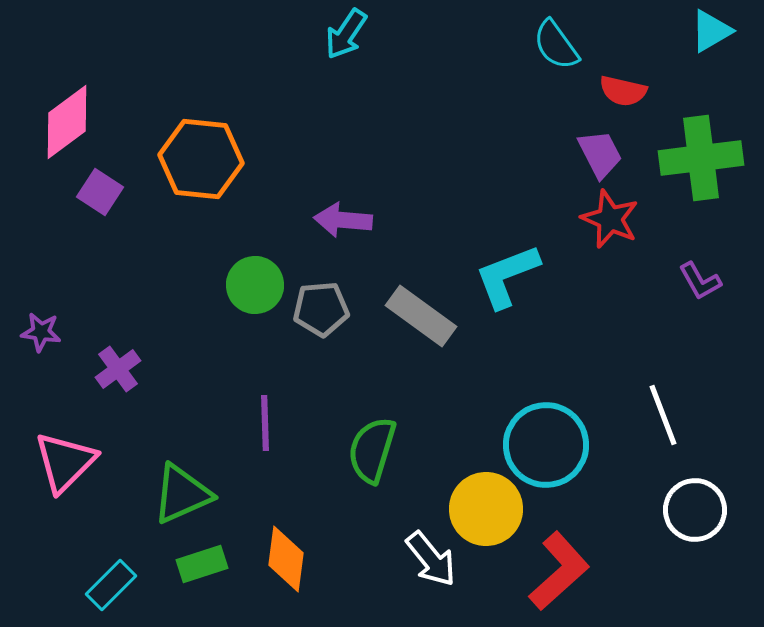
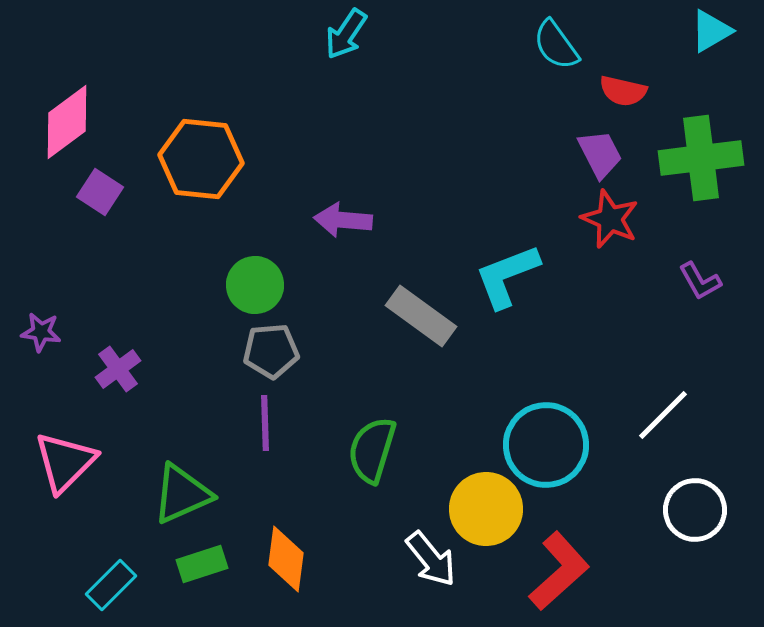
gray pentagon: moved 50 px left, 42 px down
white line: rotated 66 degrees clockwise
